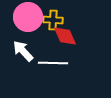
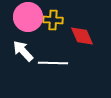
red diamond: moved 17 px right
